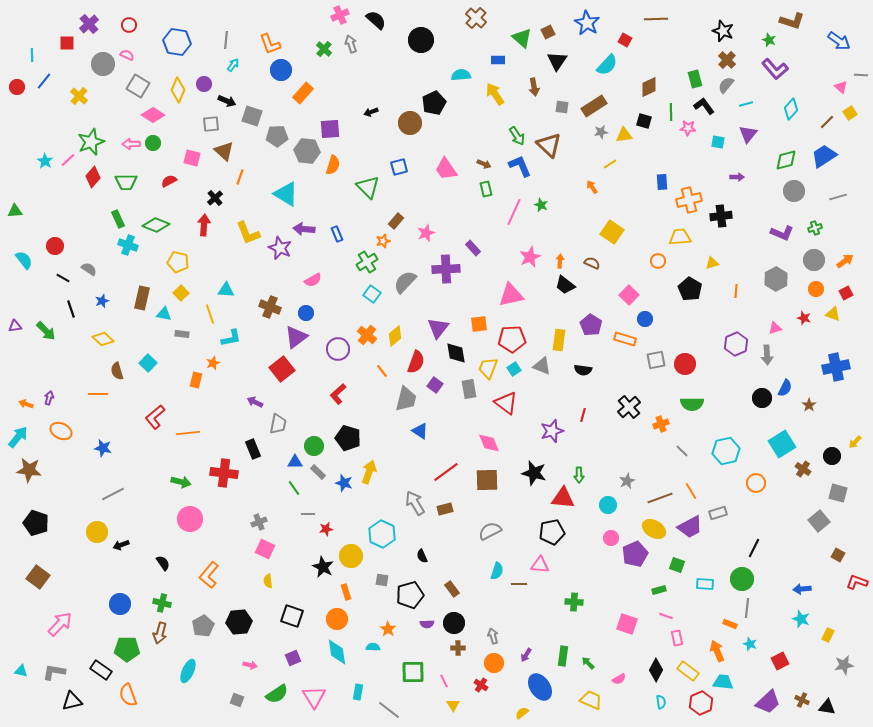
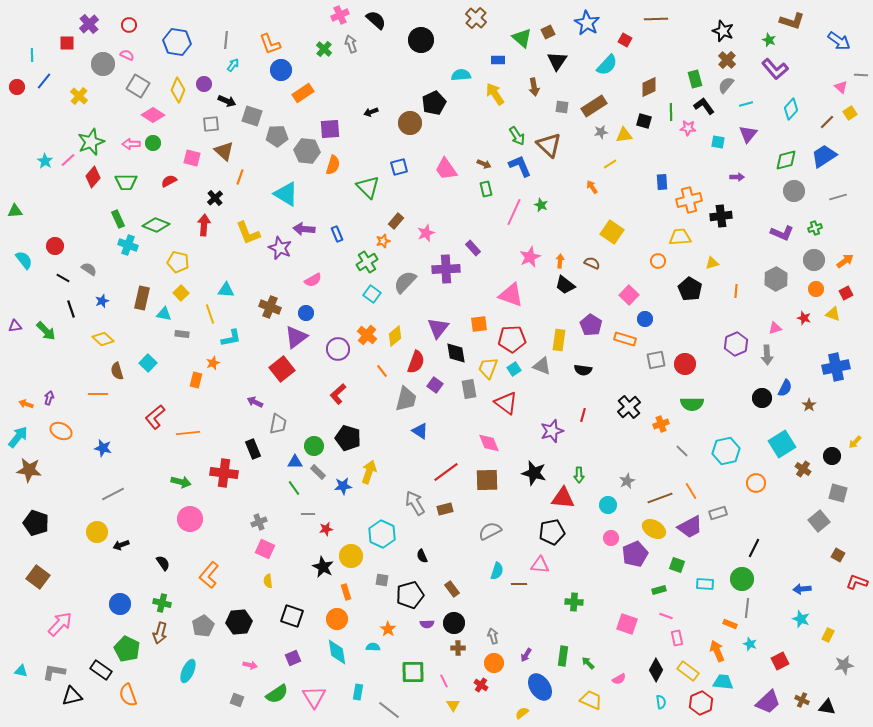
orange rectangle at (303, 93): rotated 15 degrees clockwise
pink triangle at (511, 295): rotated 32 degrees clockwise
blue star at (344, 483): moved 1 px left, 3 px down; rotated 24 degrees counterclockwise
green pentagon at (127, 649): rotated 25 degrees clockwise
black triangle at (72, 701): moved 5 px up
